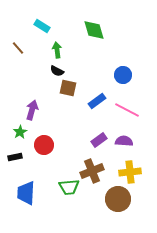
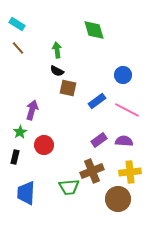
cyan rectangle: moved 25 px left, 2 px up
black rectangle: rotated 64 degrees counterclockwise
